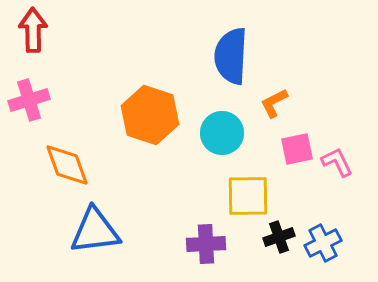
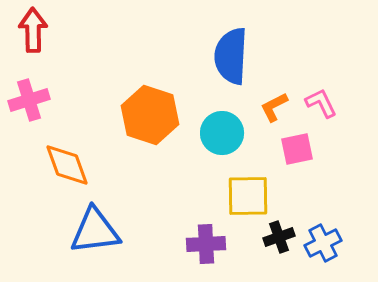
orange L-shape: moved 4 px down
pink L-shape: moved 16 px left, 59 px up
